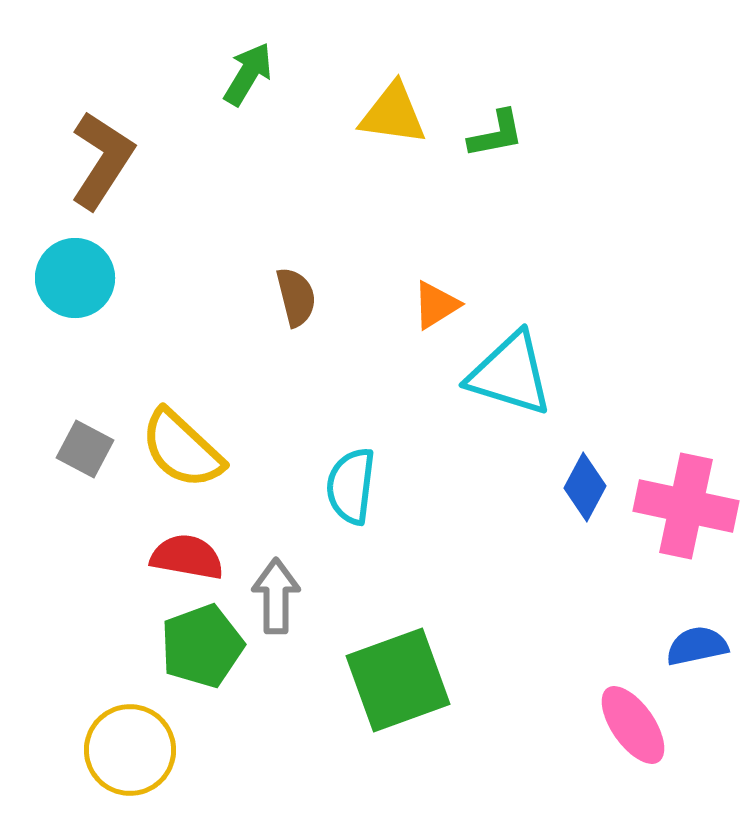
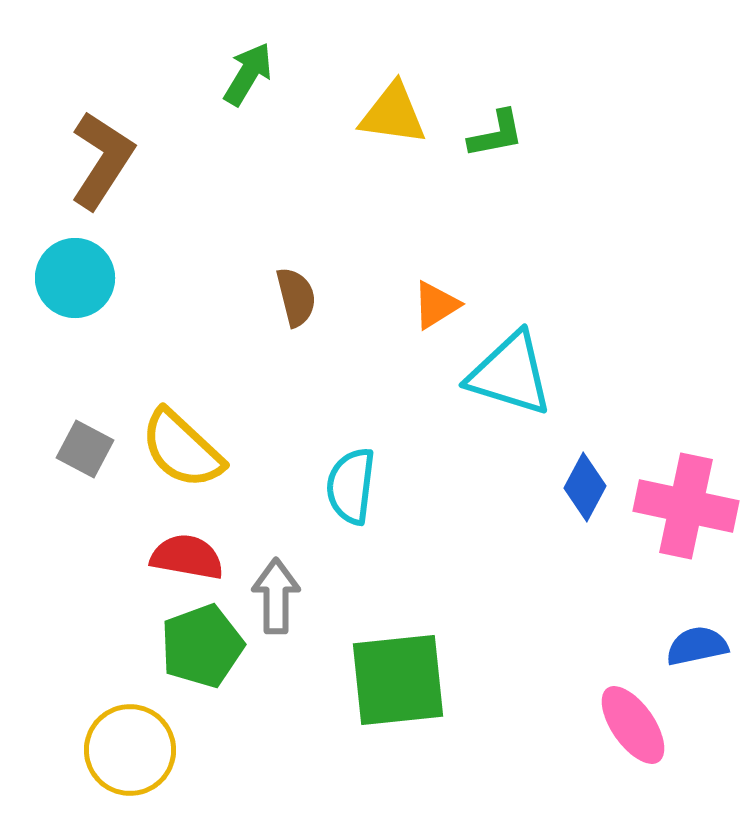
green square: rotated 14 degrees clockwise
